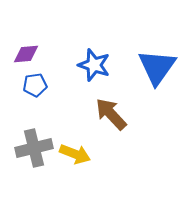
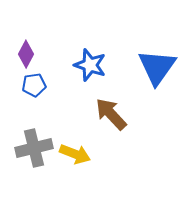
purple diamond: rotated 56 degrees counterclockwise
blue star: moved 4 px left
blue pentagon: moved 1 px left
